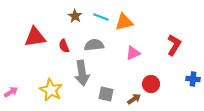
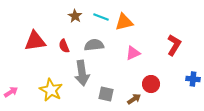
red triangle: moved 4 px down
